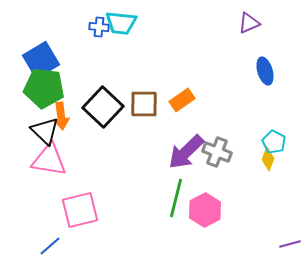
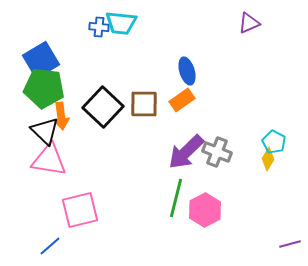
blue ellipse: moved 78 px left
yellow diamond: rotated 10 degrees clockwise
